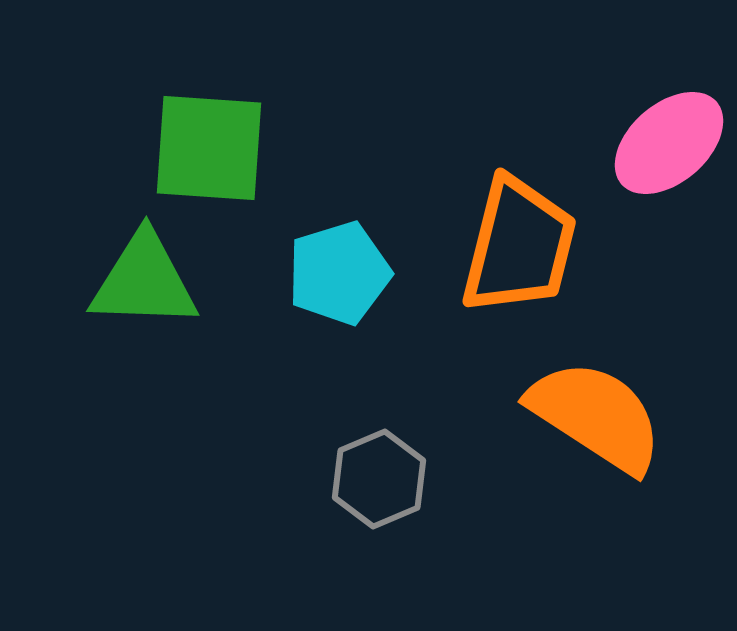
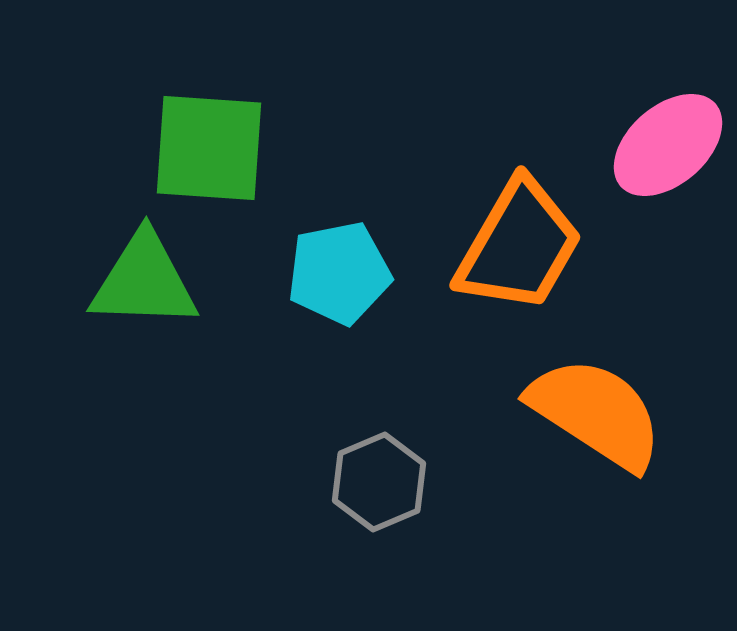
pink ellipse: moved 1 px left, 2 px down
orange trapezoid: rotated 16 degrees clockwise
cyan pentagon: rotated 6 degrees clockwise
orange semicircle: moved 3 px up
gray hexagon: moved 3 px down
